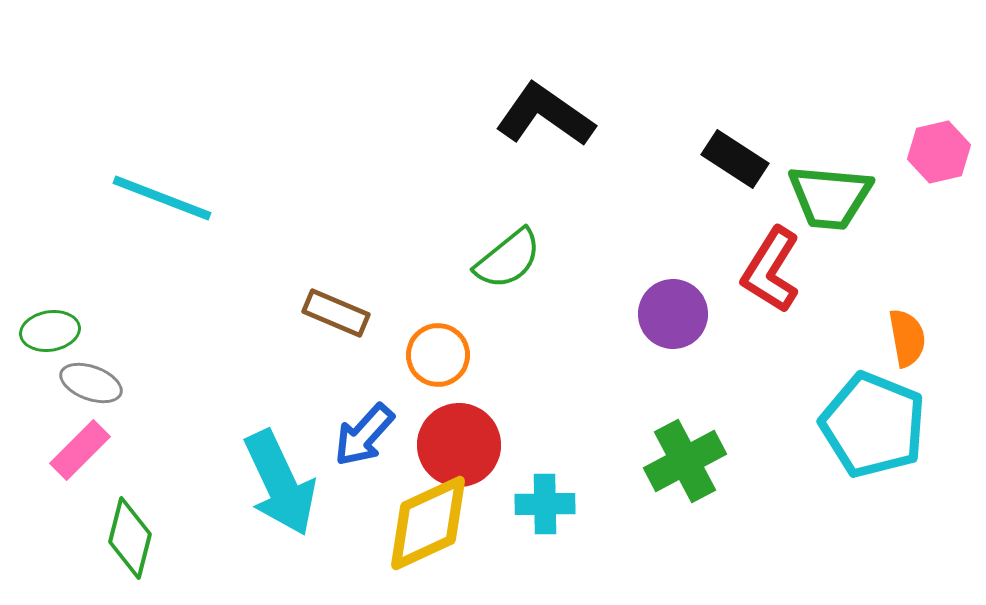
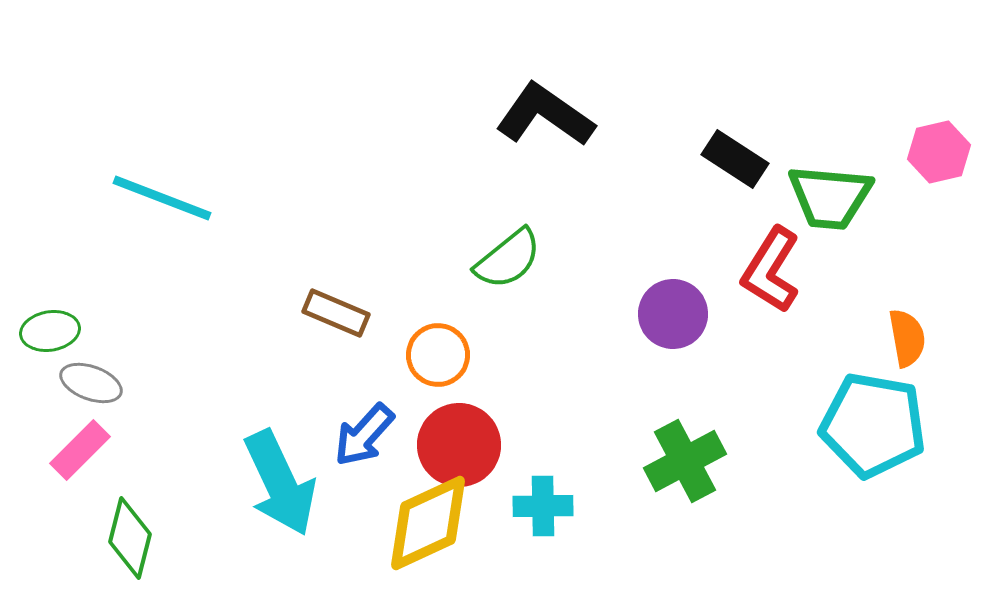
cyan pentagon: rotated 12 degrees counterclockwise
cyan cross: moved 2 px left, 2 px down
